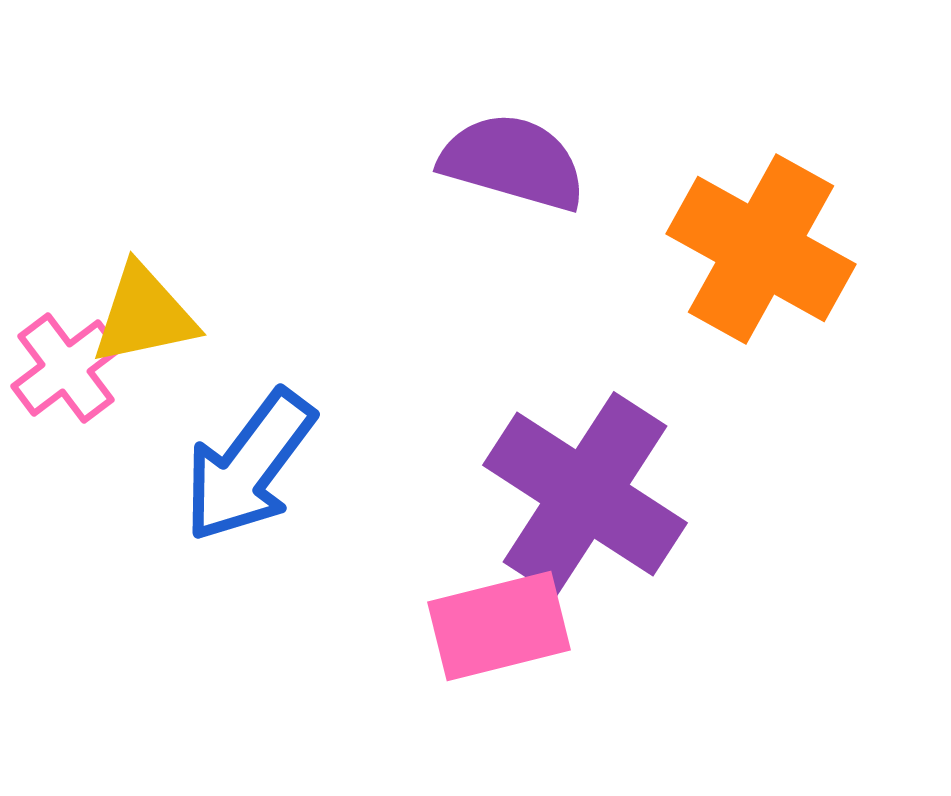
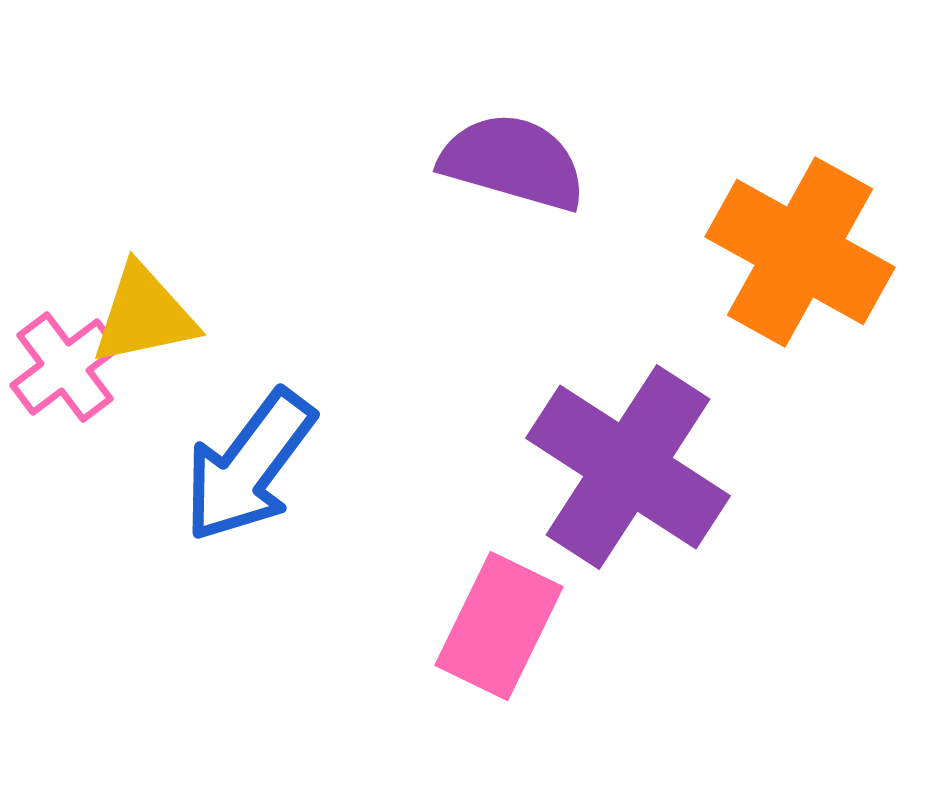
orange cross: moved 39 px right, 3 px down
pink cross: moved 1 px left, 1 px up
purple cross: moved 43 px right, 27 px up
pink rectangle: rotated 50 degrees counterclockwise
